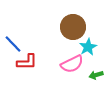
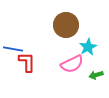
brown circle: moved 7 px left, 2 px up
blue line: moved 5 px down; rotated 36 degrees counterclockwise
red L-shape: rotated 90 degrees counterclockwise
